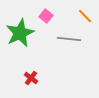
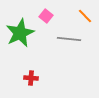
red cross: rotated 32 degrees counterclockwise
